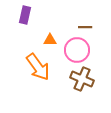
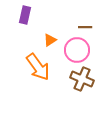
orange triangle: rotated 32 degrees counterclockwise
